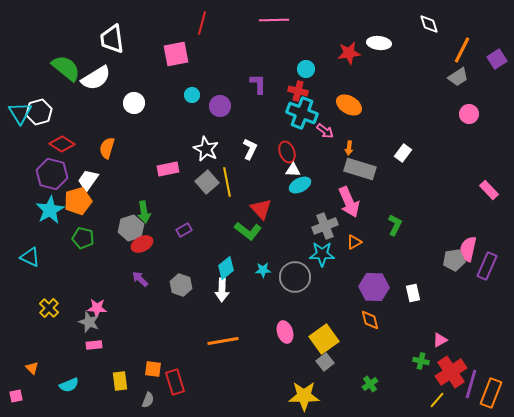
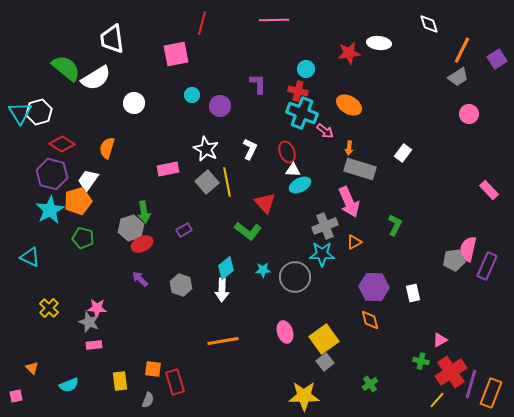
red triangle at (261, 209): moved 4 px right, 6 px up
